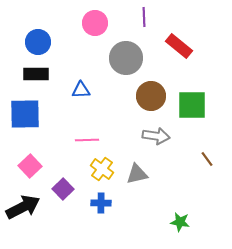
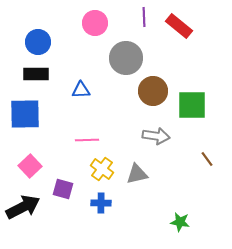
red rectangle: moved 20 px up
brown circle: moved 2 px right, 5 px up
purple square: rotated 30 degrees counterclockwise
